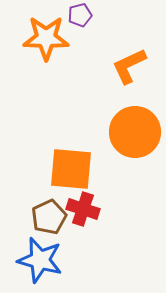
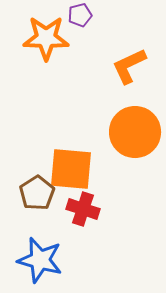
brown pentagon: moved 12 px left, 24 px up; rotated 8 degrees counterclockwise
